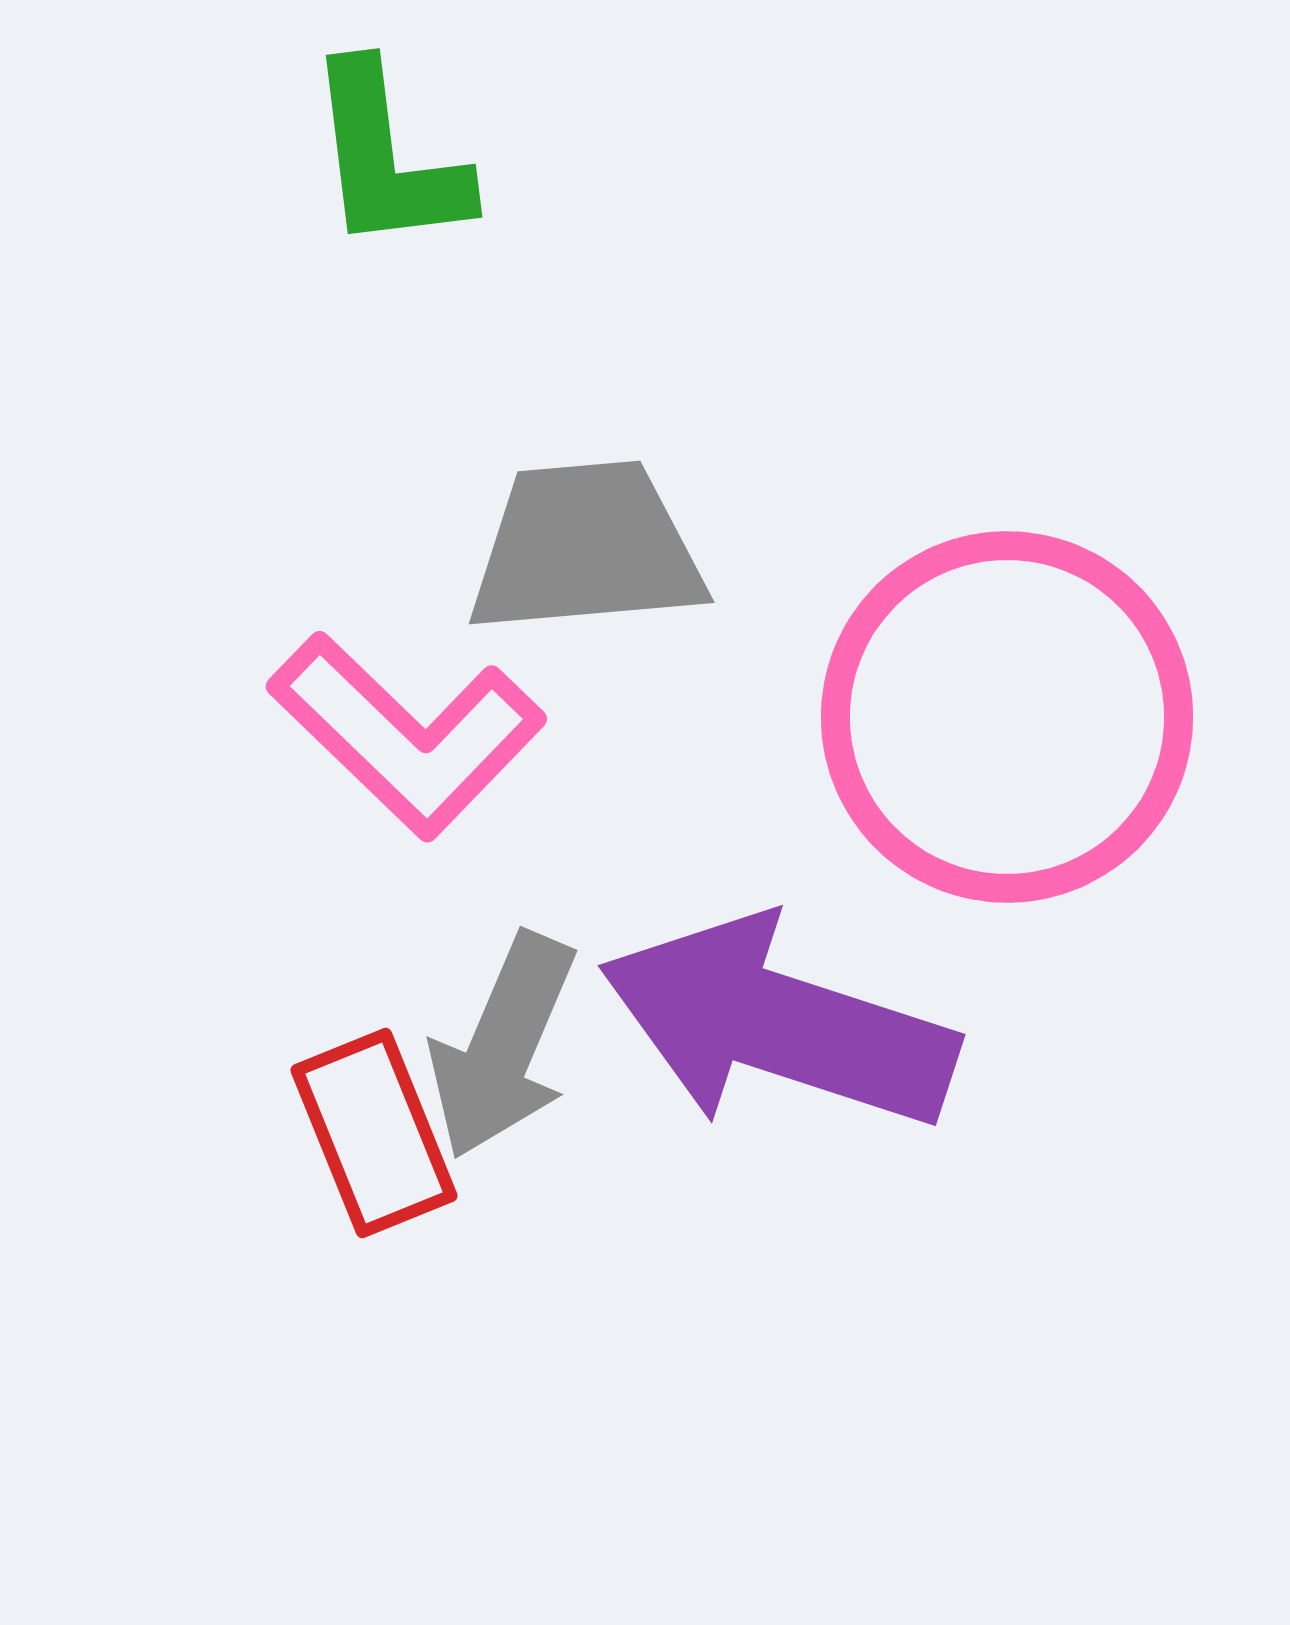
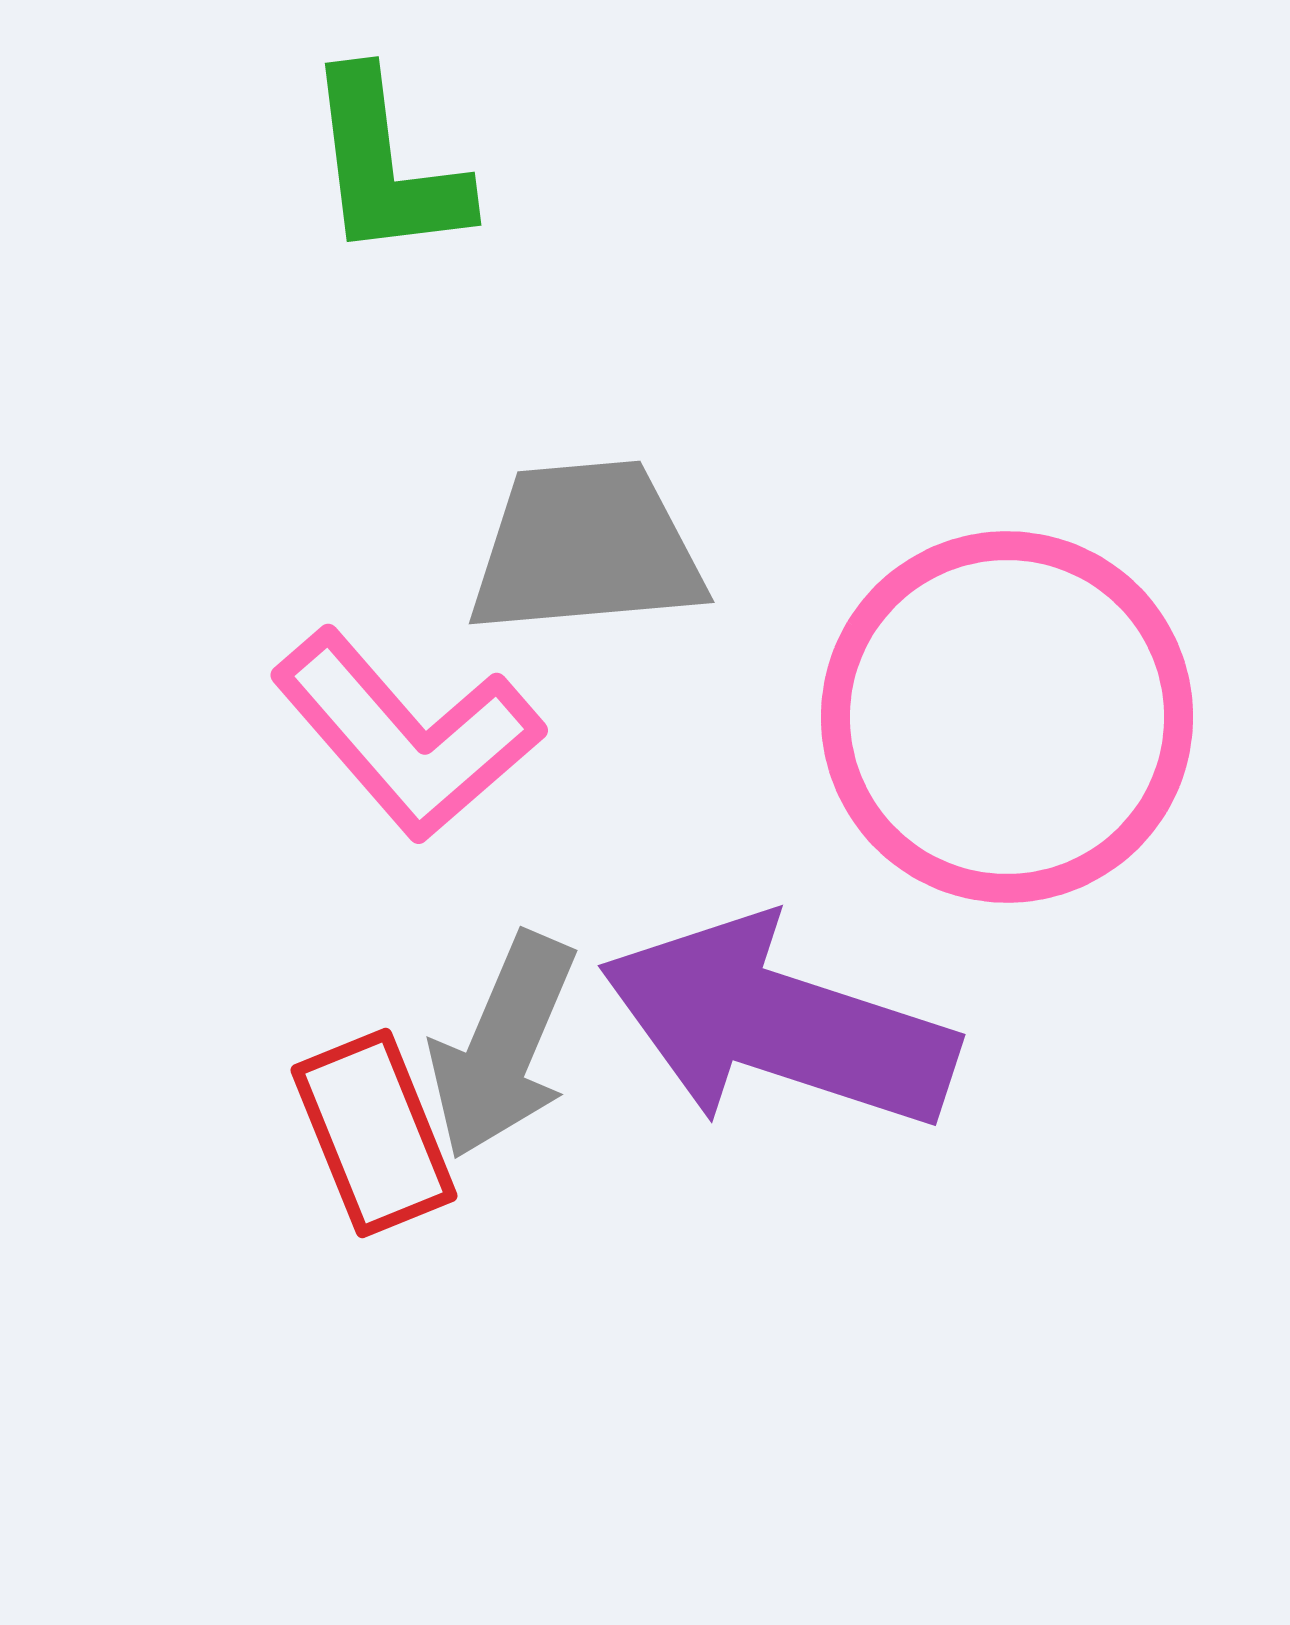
green L-shape: moved 1 px left, 8 px down
pink L-shape: rotated 5 degrees clockwise
